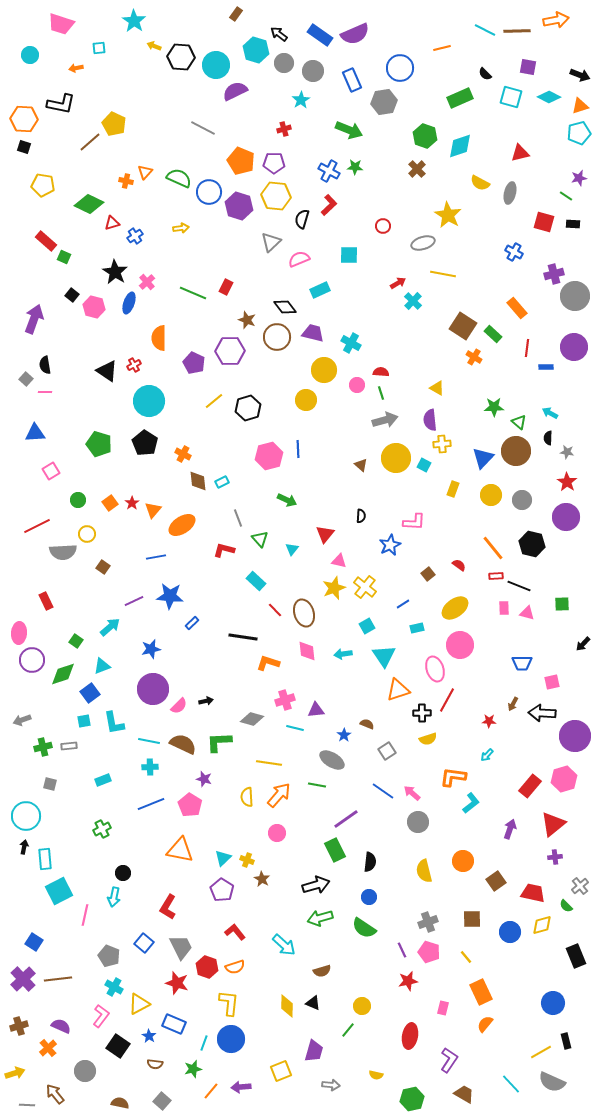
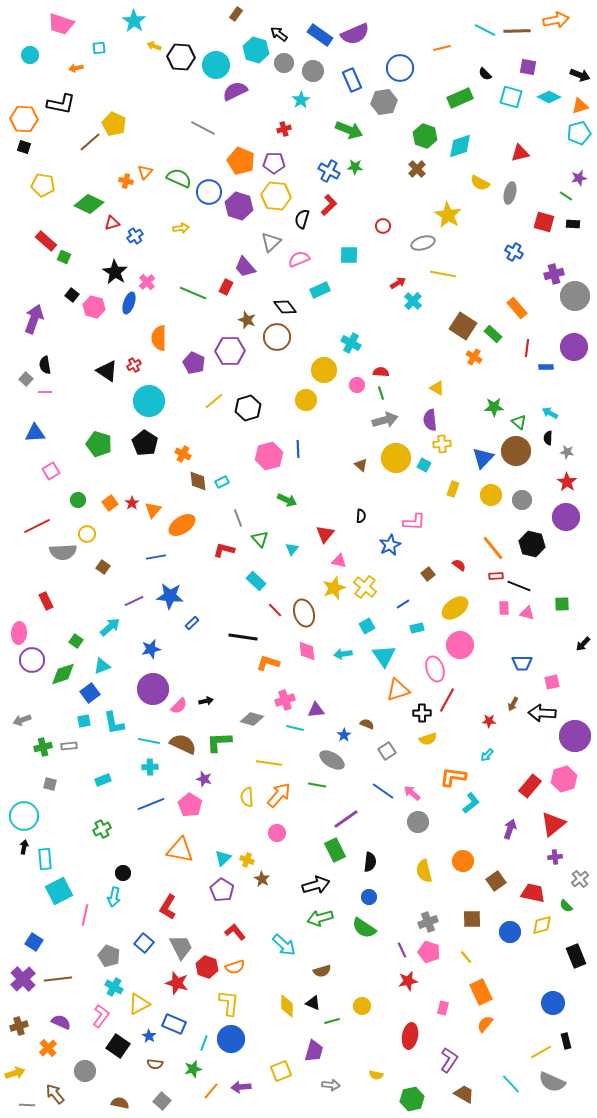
purple trapezoid at (313, 333): moved 68 px left, 66 px up; rotated 145 degrees counterclockwise
cyan circle at (26, 816): moved 2 px left
gray cross at (580, 886): moved 7 px up
purple semicircle at (61, 1026): moved 4 px up
green line at (348, 1030): moved 16 px left, 9 px up; rotated 35 degrees clockwise
